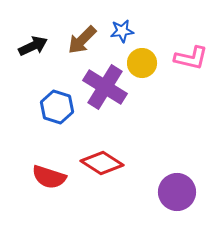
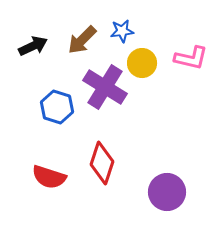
red diamond: rotated 75 degrees clockwise
purple circle: moved 10 px left
